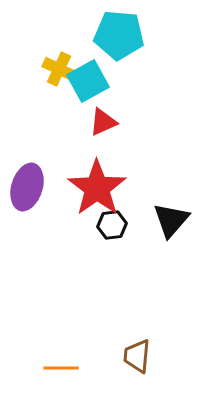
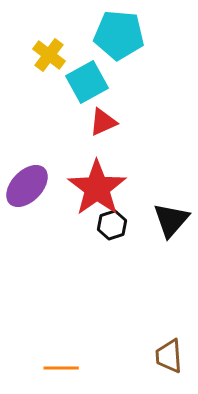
yellow cross: moved 10 px left, 14 px up; rotated 12 degrees clockwise
cyan square: moved 1 px left, 1 px down
purple ellipse: moved 1 px up; rotated 27 degrees clockwise
black hexagon: rotated 12 degrees counterclockwise
brown trapezoid: moved 32 px right; rotated 9 degrees counterclockwise
